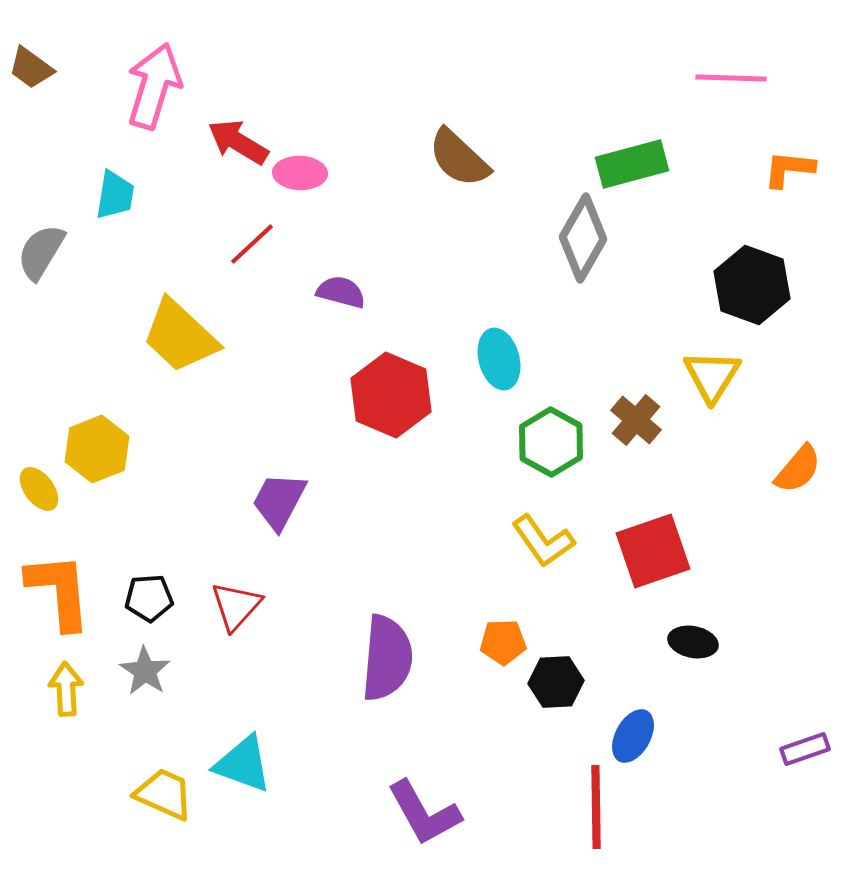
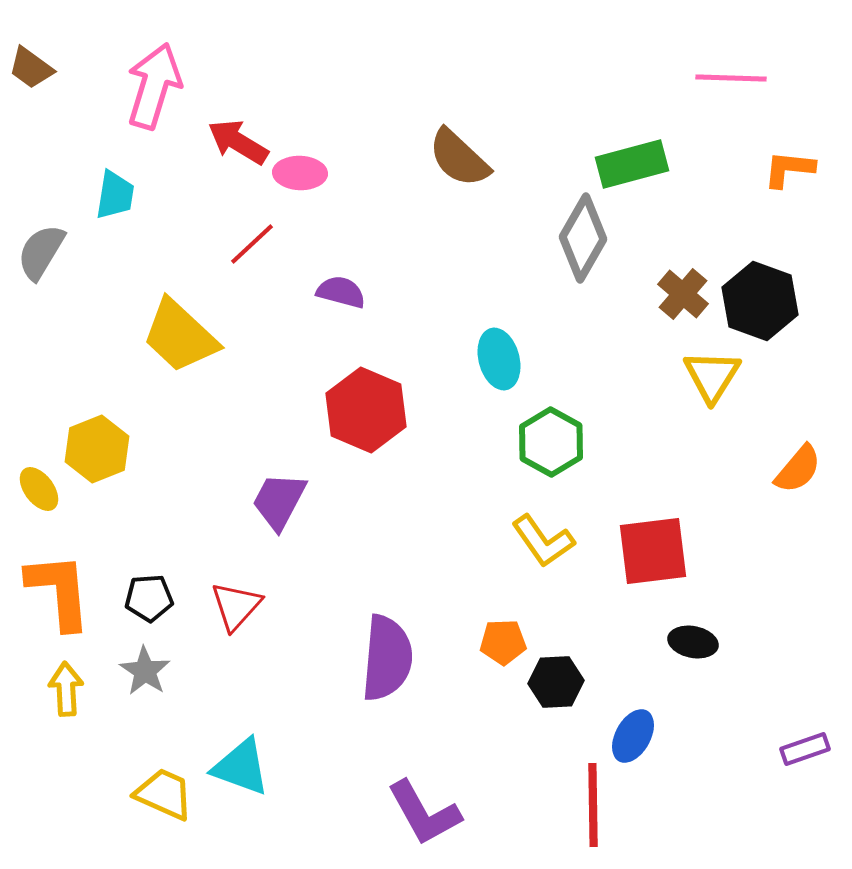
black hexagon at (752, 285): moved 8 px right, 16 px down
red hexagon at (391, 395): moved 25 px left, 15 px down
brown cross at (636, 420): moved 47 px right, 126 px up
red square at (653, 551): rotated 12 degrees clockwise
cyan triangle at (243, 764): moved 2 px left, 3 px down
red line at (596, 807): moved 3 px left, 2 px up
